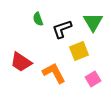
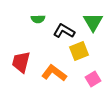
green semicircle: rotated 72 degrees counterclockwise
black L-shape: moved 2 px right, 2 px down; rotated 50 degrees clockwise
red trapezoid: rotated 70 degrees clockwise
orange L-shape: rotated 25 degrees counterclockwise
